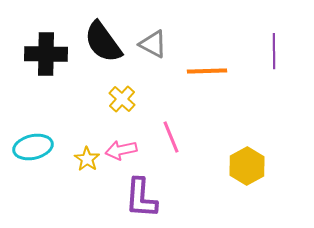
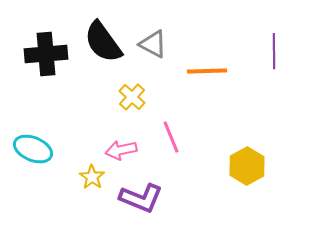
black cross: rotated 6 degrees counterclockwise
yellow cross: moved 10 px right, 2 px up
cyan ellipse: moved 2 px down; rotated 36 degrees clockwise
yellow star: moved 5 px right, 18 px down
purple L-shape: rotated 72 degrees counterclockwise
